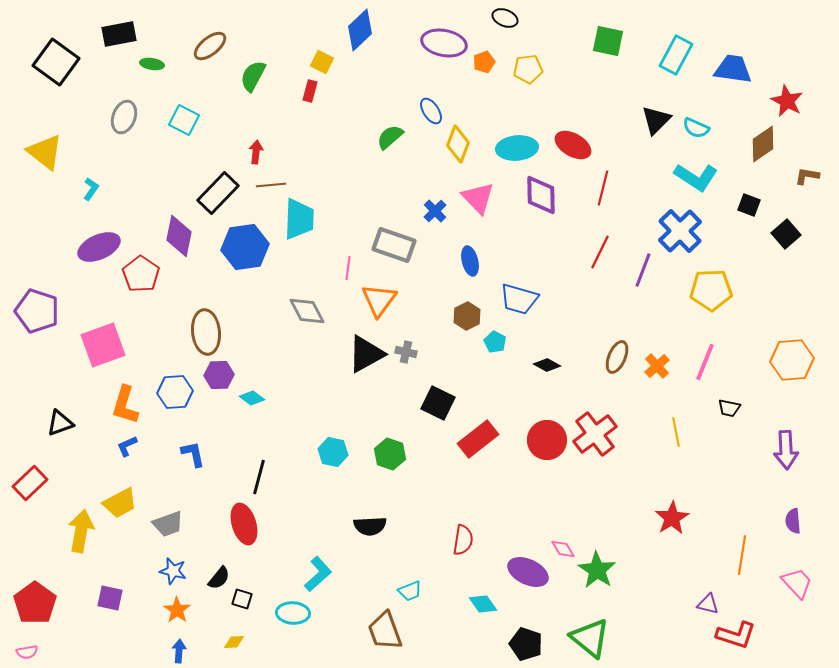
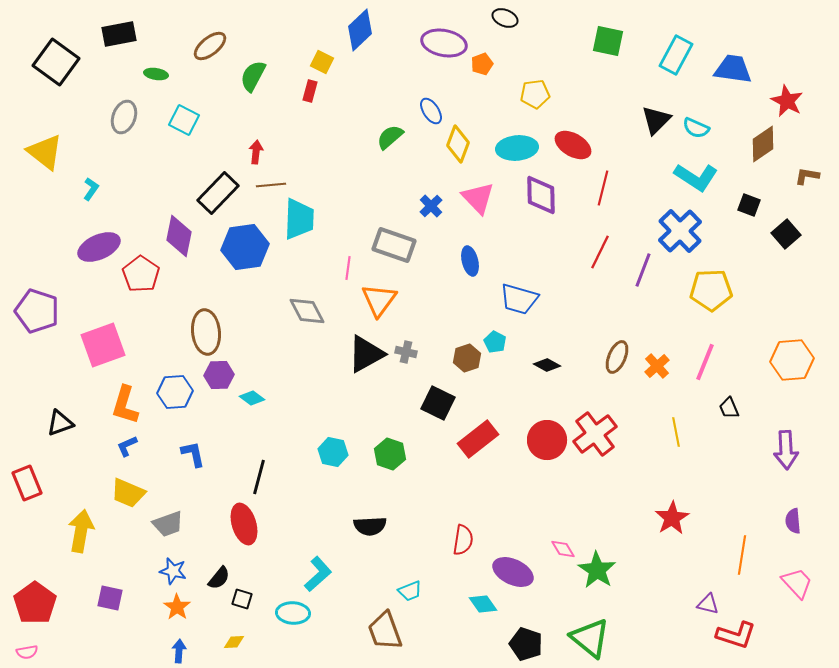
orange pentagon at (484, 62): moved 2 px left, 2 px down
green ellipse at (152, 64): moved 4 px right, 10 px down
yellow pentagon at (528, 69): moved 7 px right, 25 px down
blue cross at (435, 211): moved 4 px left, 5 px up
brown hexagon at (467, 316): moved 42 px down; rotated 8 degrees clockwise
black trapezoid at (729, 408): rotated 55 degrees clockwise
red rectangle at (30, 483): moved 3 px left; rotated 68 degrees counterclockwise
yellow trapezoid at (120, 503): moved 8 px right, 10 px up; rotated 51 degrees clockwise
purple ellipse at (528, 572): moved 15 px left
orange star at (177, 610): moved 3 px up
